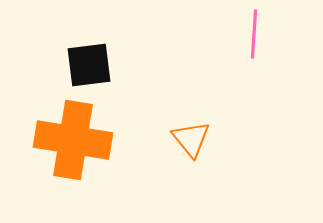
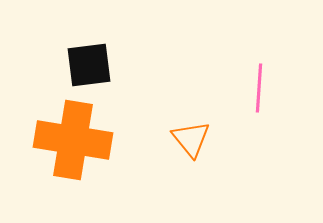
pink line: moved 5 px right, 54 px down
